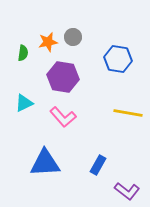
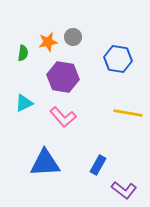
purple L-shape: moved 3 px left, 1 px up
